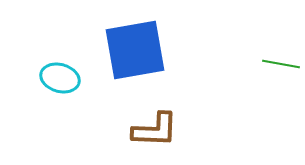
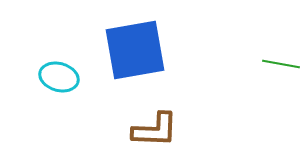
cyan ellipse: moved 1 px left, 1 px up
